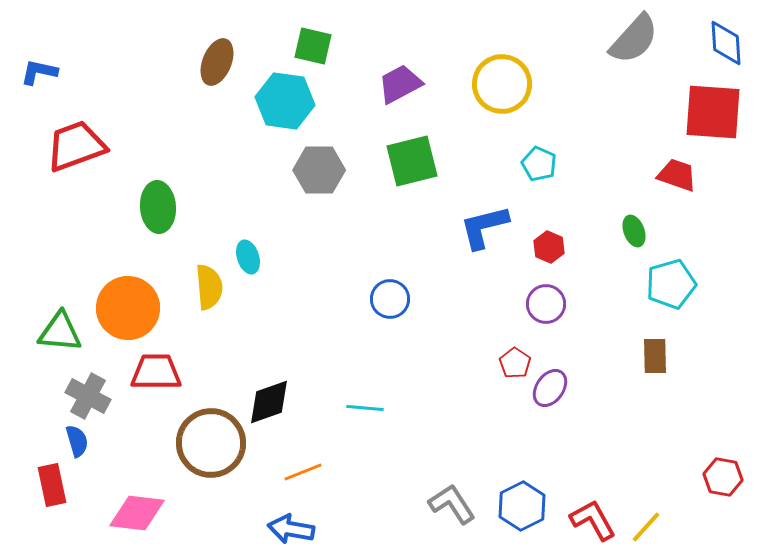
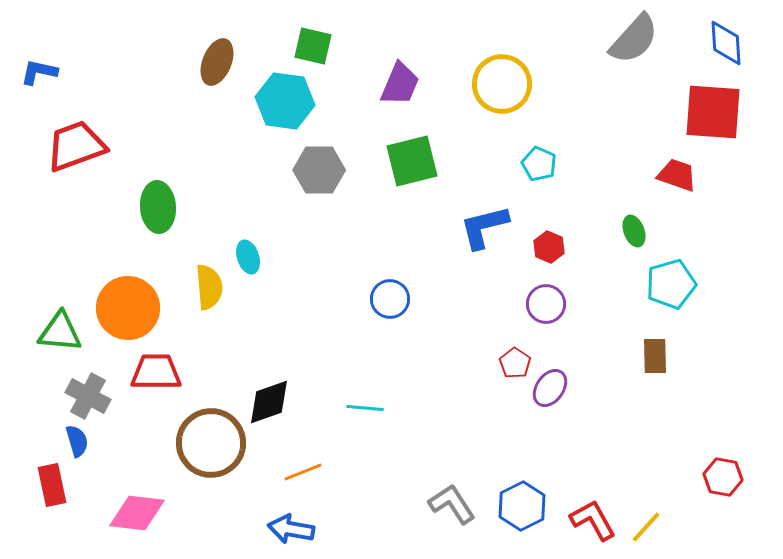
purple trapezoid at (400, 84): rotated 141 degrees clockwise
